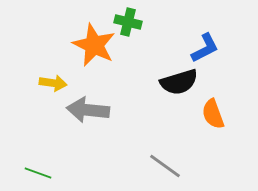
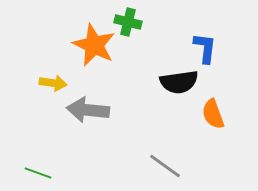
blue L-shape: rotated 56 degrees counterclockwise
black semicircle: rotated 9 degrees clockwise
